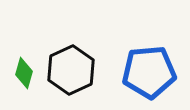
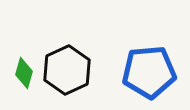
black hexagon: moved 4 px left
